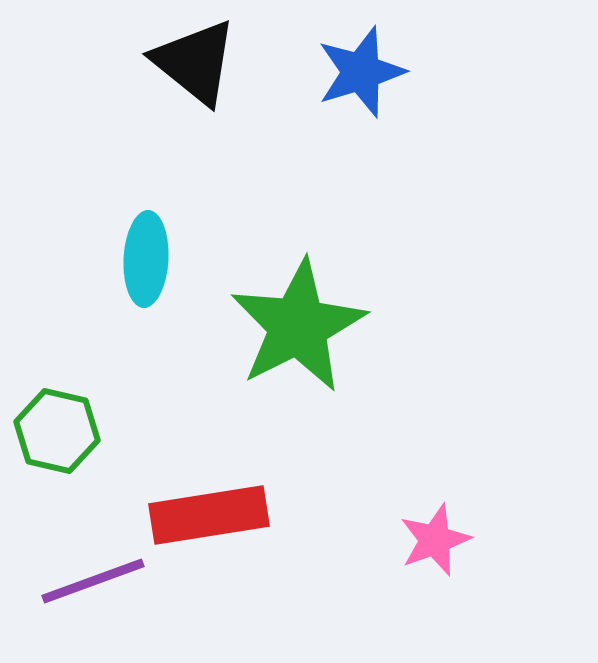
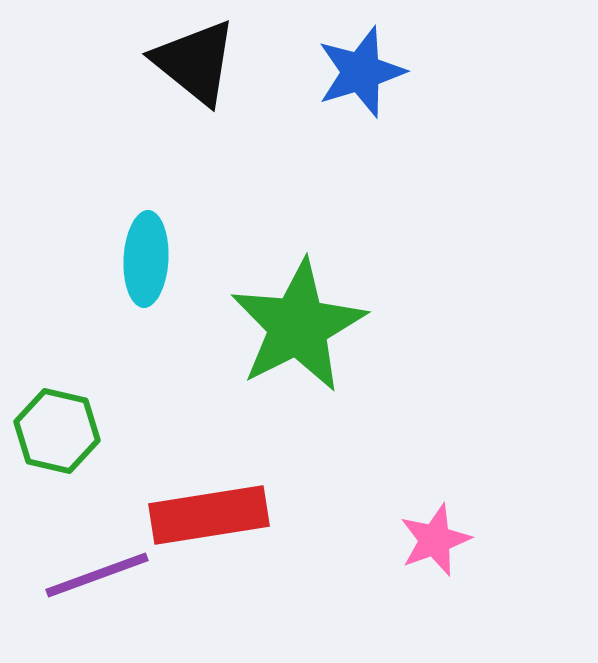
purple line: moved 4 px right, 6 px up
